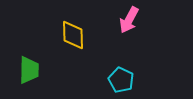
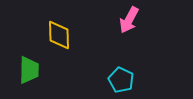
yellow diamond: moved 14 px left
